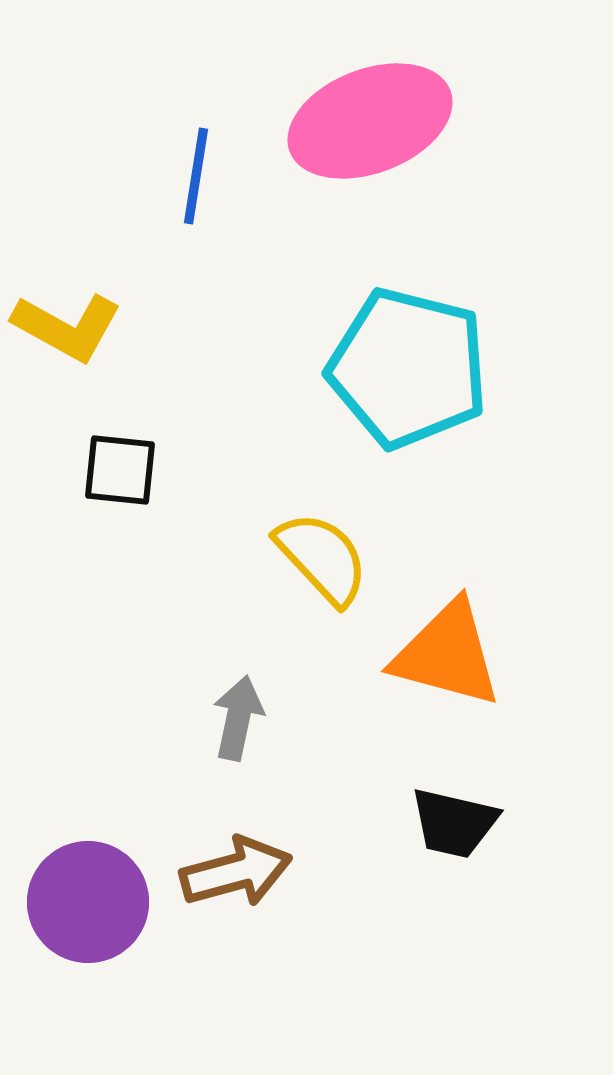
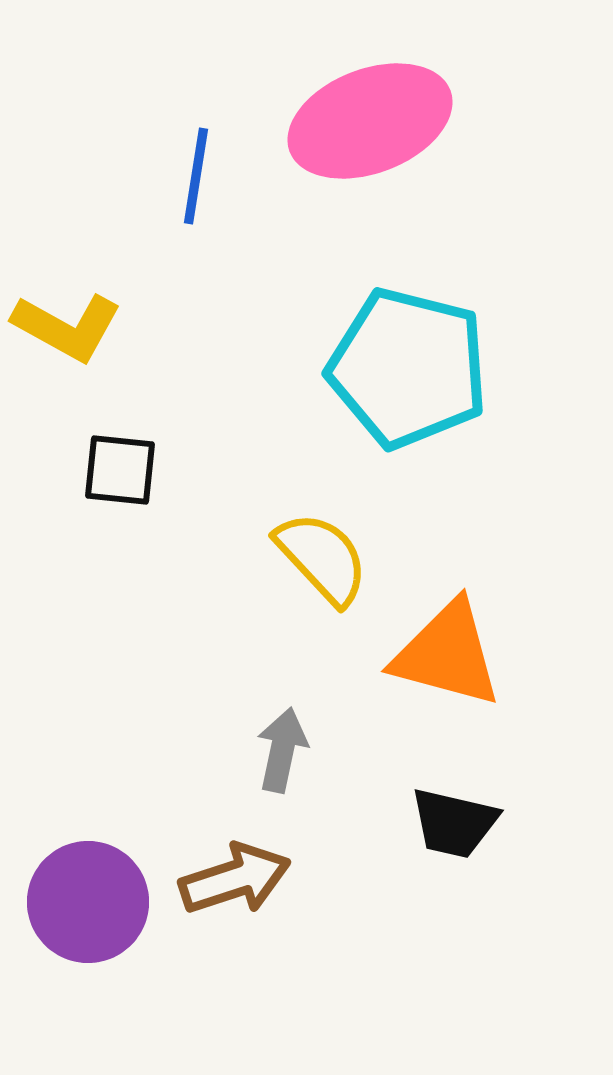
gray arrow: moved 44 px right, 32 px down
brown arrow: moved 1 px left, 7 px down; rotated 3 degrees counterclockwise
